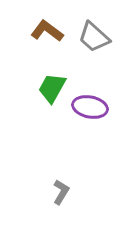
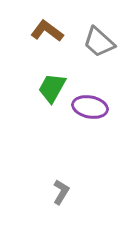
gray trapezoid: moved 5 px right, 5 px down
